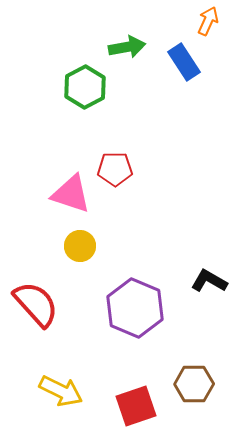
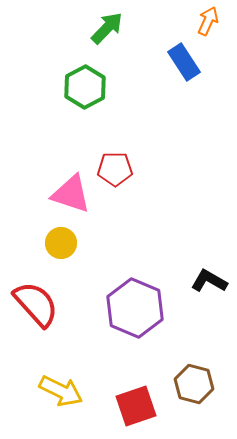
green arrow: moved 20 px left, 19 px up; rotated 36 degrees counterclockwise
yellow circle: moved 19 px left, 3 px up
brown hexagon: rotated 15 degrees clockwise
